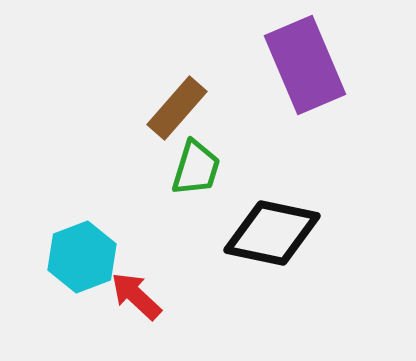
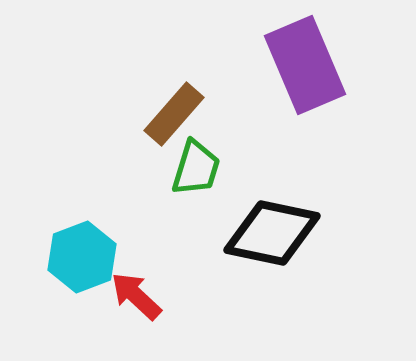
brown rectangle: moved 3 px left, 6 px down
